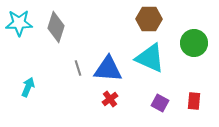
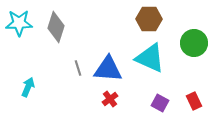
red rectangle: rotated 30 degrees counterclockwise
